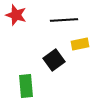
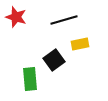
red star: moved 2 px down
black line: rotated 12 degrees counterclockwise
green rectangle: moved 4 px right, 7 px up
